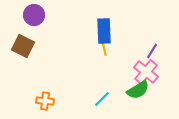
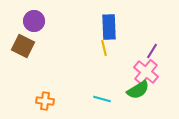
purple circle: moved 6 px down
blue rectangle: moved 5 px right, 4 px up
cyan line: rotated 60 degrees clockwise
